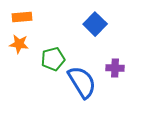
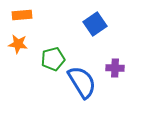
orange rectangle: moved 2 px up
blue square: rotated 10 degrees clockwise
orange star: moved 1 px left
